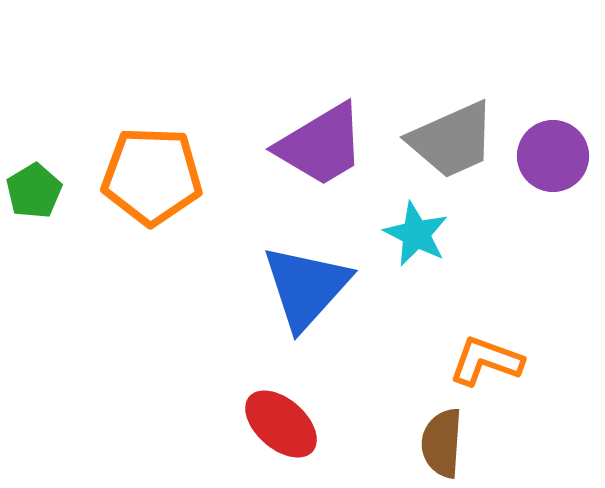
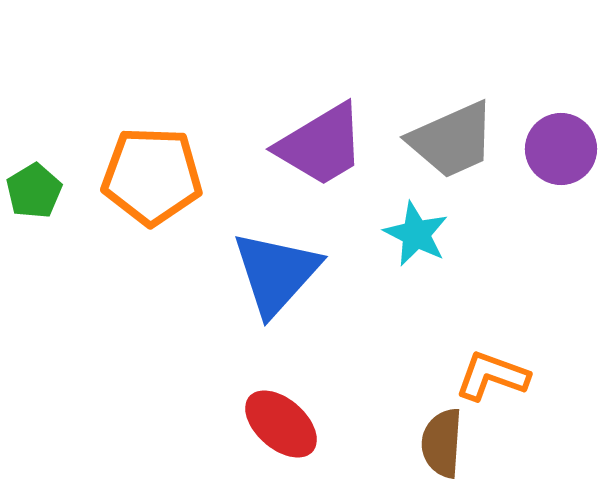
purple circle: moved 8 px right, 7 px up
blue triangle: moved 30 px left, 14 px up
orange L-shape: moved 6 px right, 15 px down
